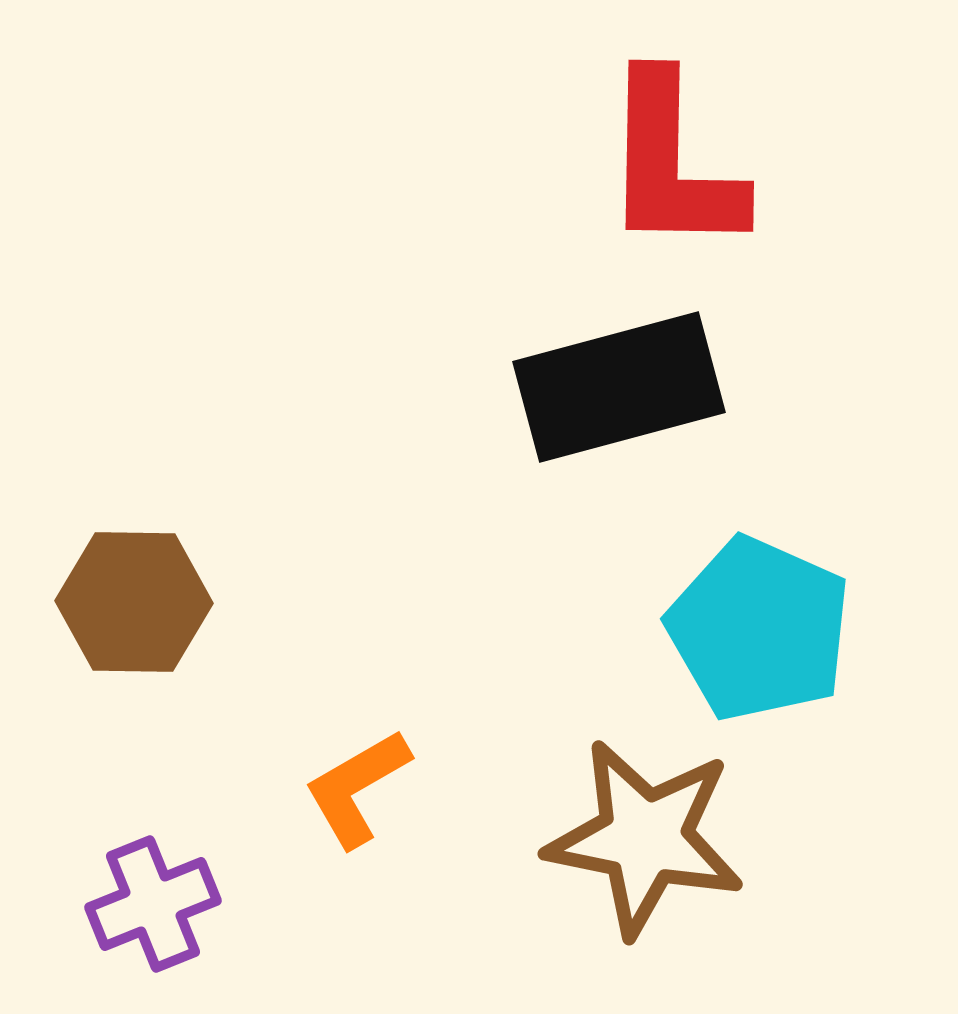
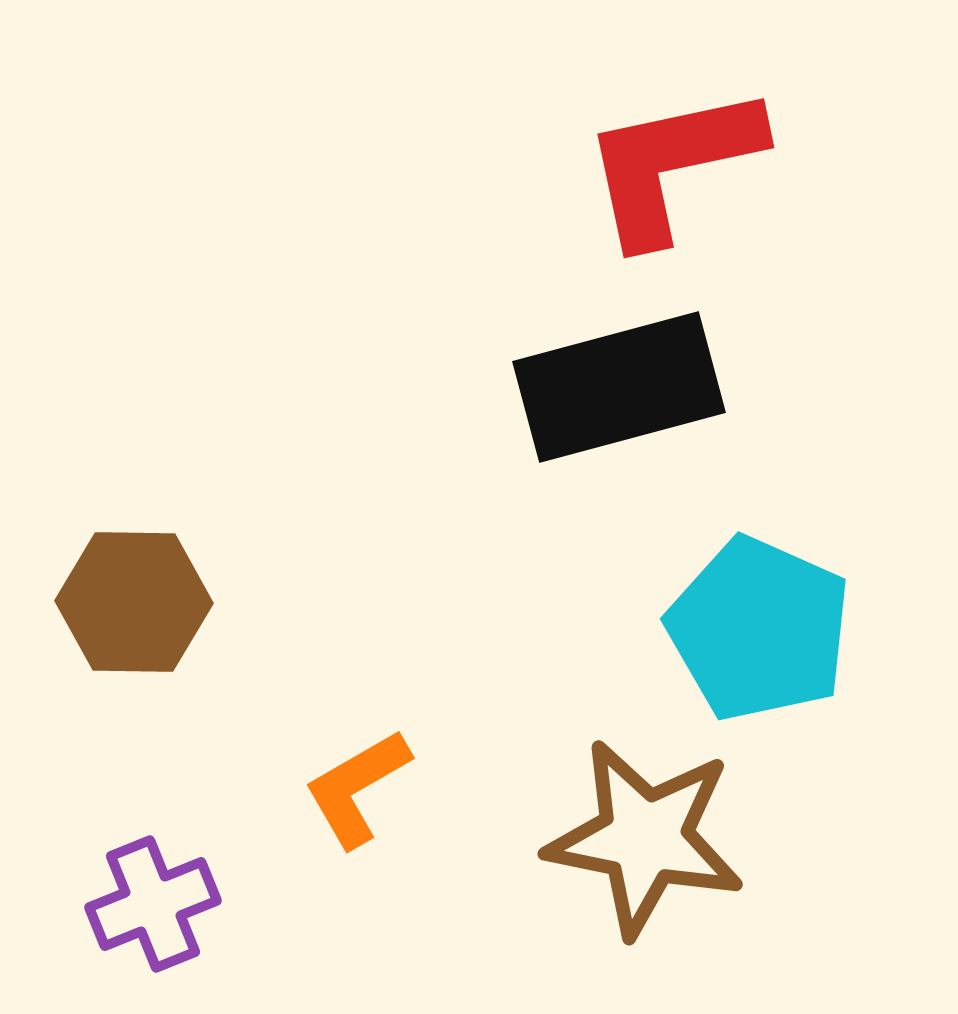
red L-shape: rotated 77 degrees clockwise
